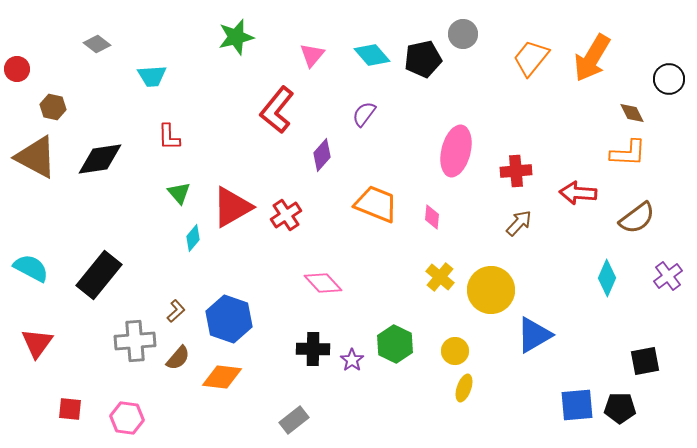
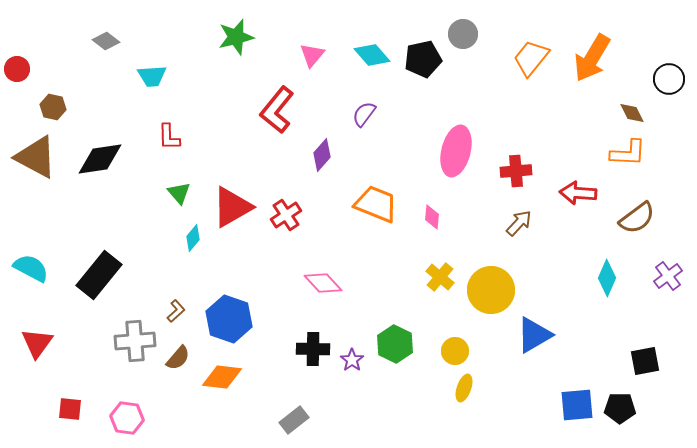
gray diamond at (97, 44): moved 9 px right, 3 px up
